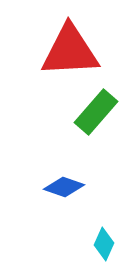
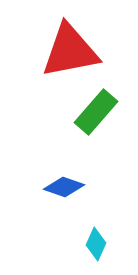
red triangle: rotated 8 degrees counterclockwise
cyan diamond: moved 8 px left
